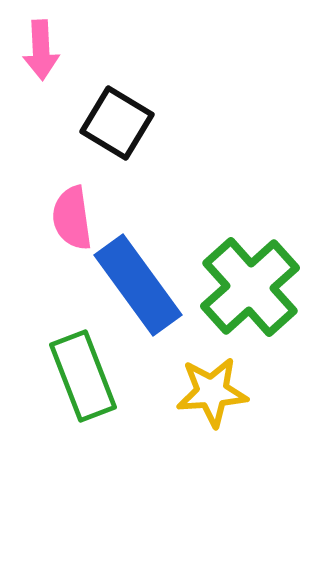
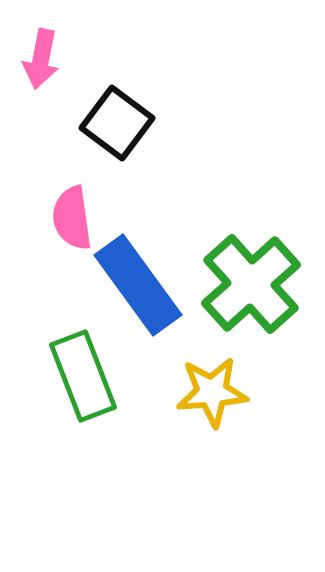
pink arrow: moved 9 px down; rotated 14 degrees clockwise
black square: rotated 6 degrees clockwise
green cross: moved 1 px right, 3 px up
